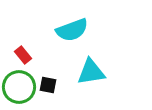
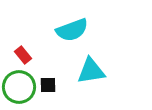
cyan triangle: moved 1 px up
black square: rotated 12 degrees counterclockwise
